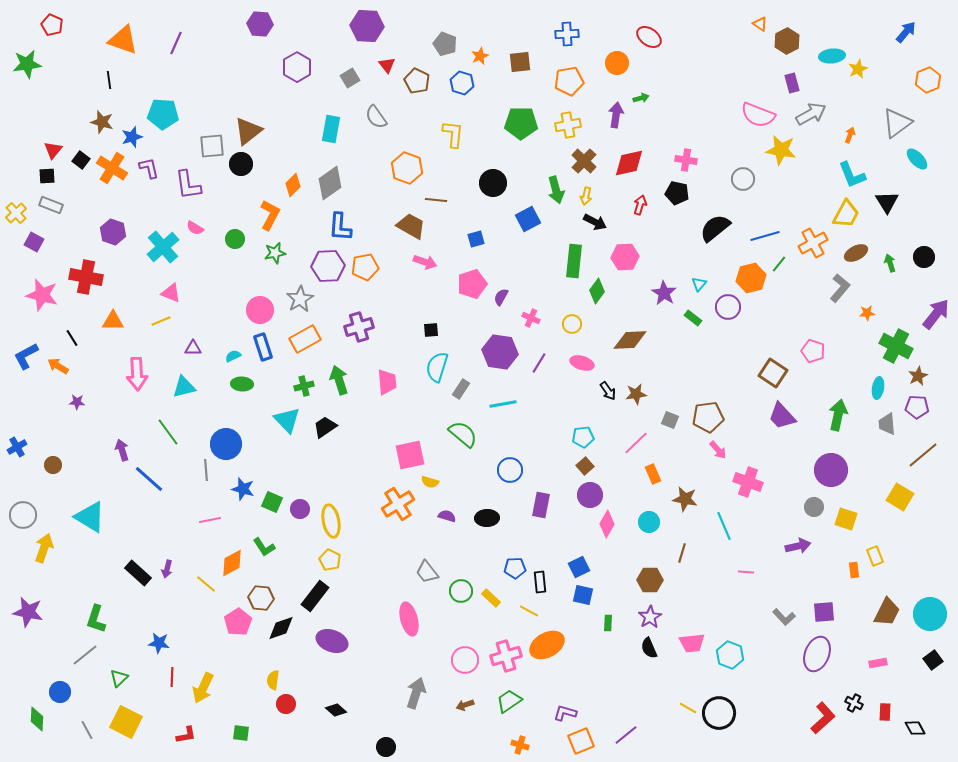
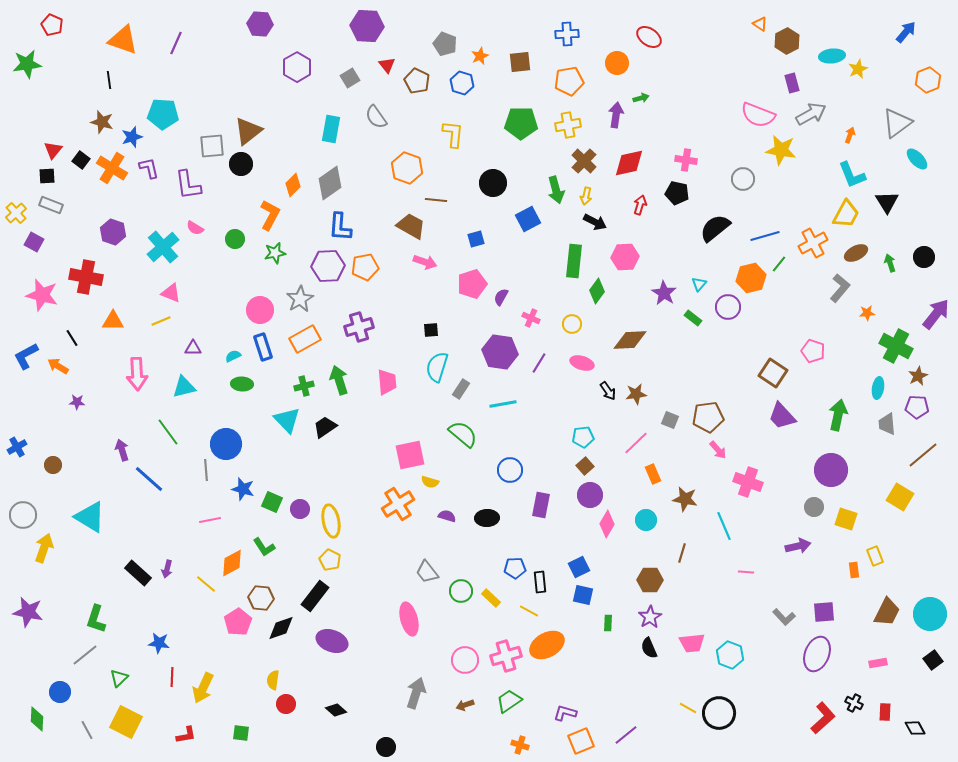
cyan circle at (649, 522): moved 3 px left, 2 px up
